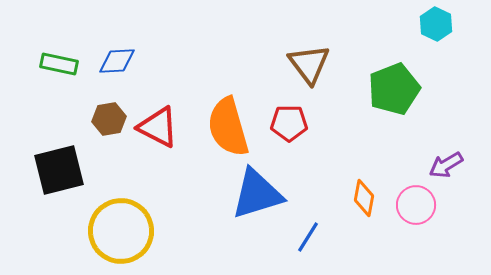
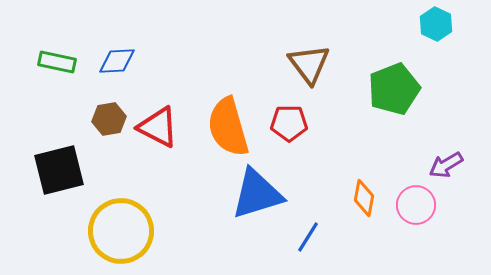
green rectangle: moved 2 px left, 2 px up
